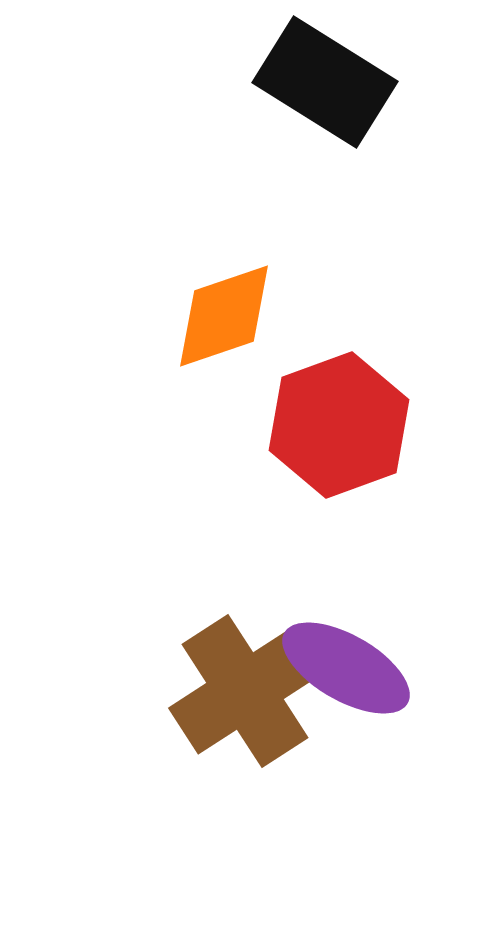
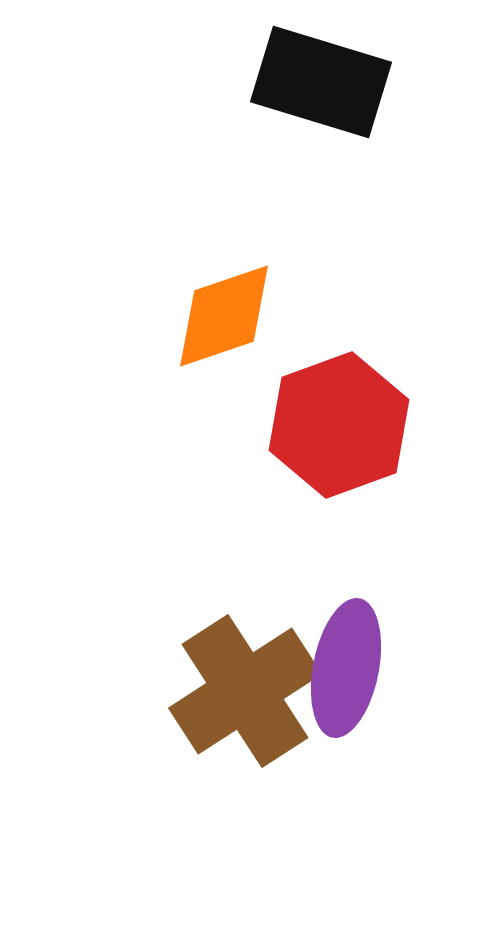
black rectangle: moved 4 px left; rotated 15 degrees counterclockwise
purple ellipse: rotated 71 degrees clockwise
